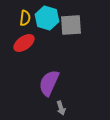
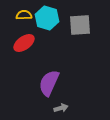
yellow semicircle: moved 1 px left, 3 px up; rotated 98 degrees counterclockwise
gray square: moved 9 px right
gray arrow: rotated 88 degrees counterclockwise
